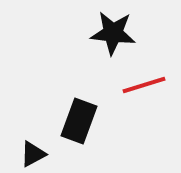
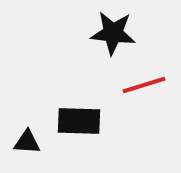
black rectangle: rotated 72 degrees clockwise
black triangle: moved 6 px left, 12 px up; rotated 32 degrees clockwise
